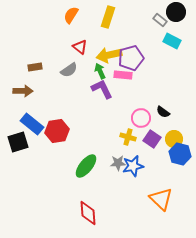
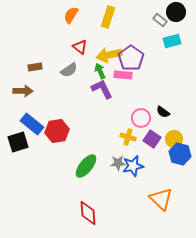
cyan rectangle: rotated 42 degrees counterclockwise
purple pentagon: rotated 20 degrees counterclockwise
